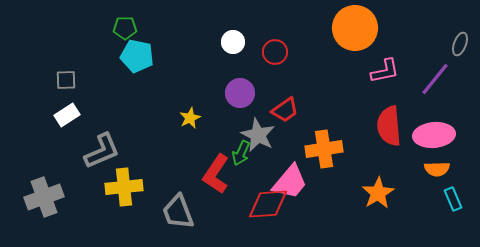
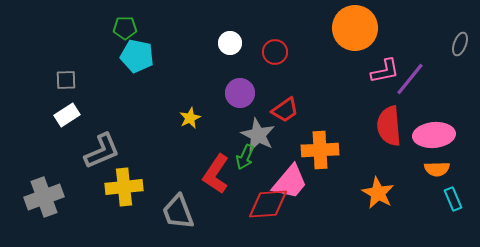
white circle: moved 3 px left, 1 px down
purple line: moved 25 px left
orange cross: moved 4 px left, 1 px down; rotated 6 degrees clockwise
green arrow: moved 4 px right, 4 px down
orange star: rotated 12 degrees counterclockwise
